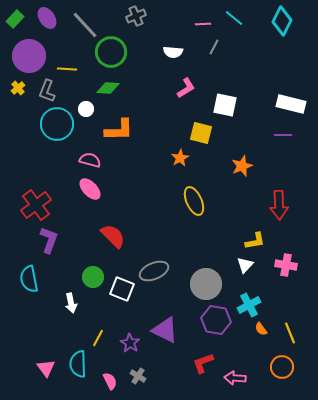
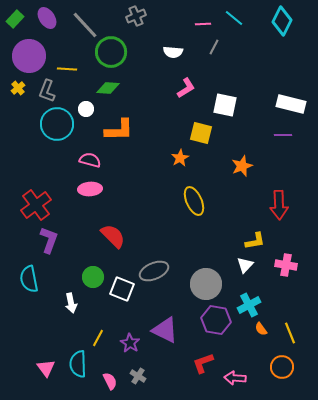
pink ellipse at (90, 189): rotated 50 degrees counterclockwise
